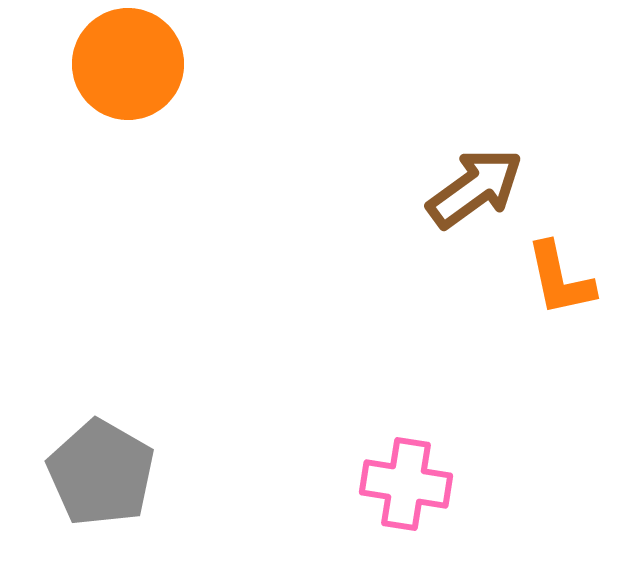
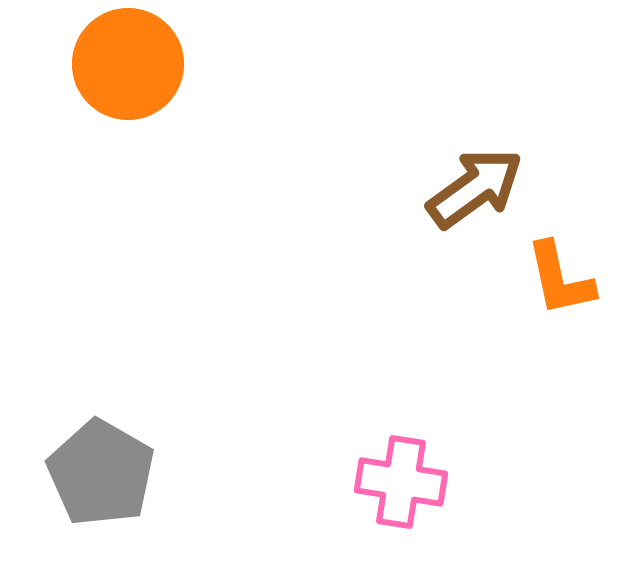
pink cross: moved 5 px left, 2 px up
